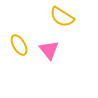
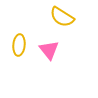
yellow ellipse: rotated 35 degrees clockwise
